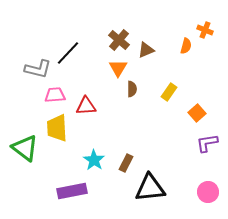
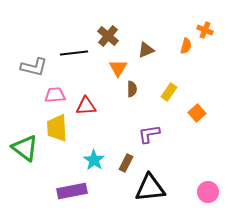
brown cross: moved 11 px left, 4 px up
black line: moved 6 px right; rotated 40 degrees clockwise
gray L-shape: moved 4 px left, 2 px up
purple L-shape: moved 58 px left, 9 px up
